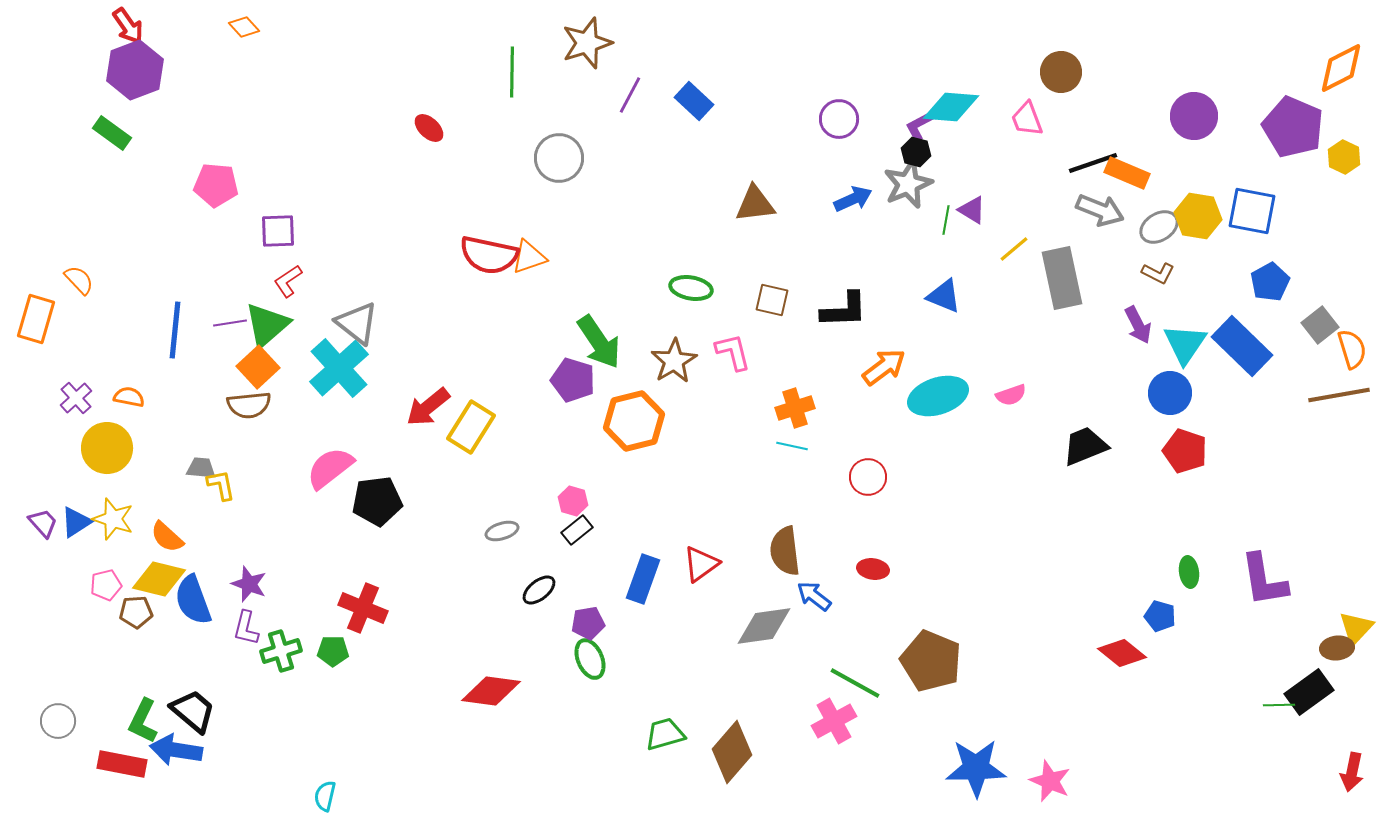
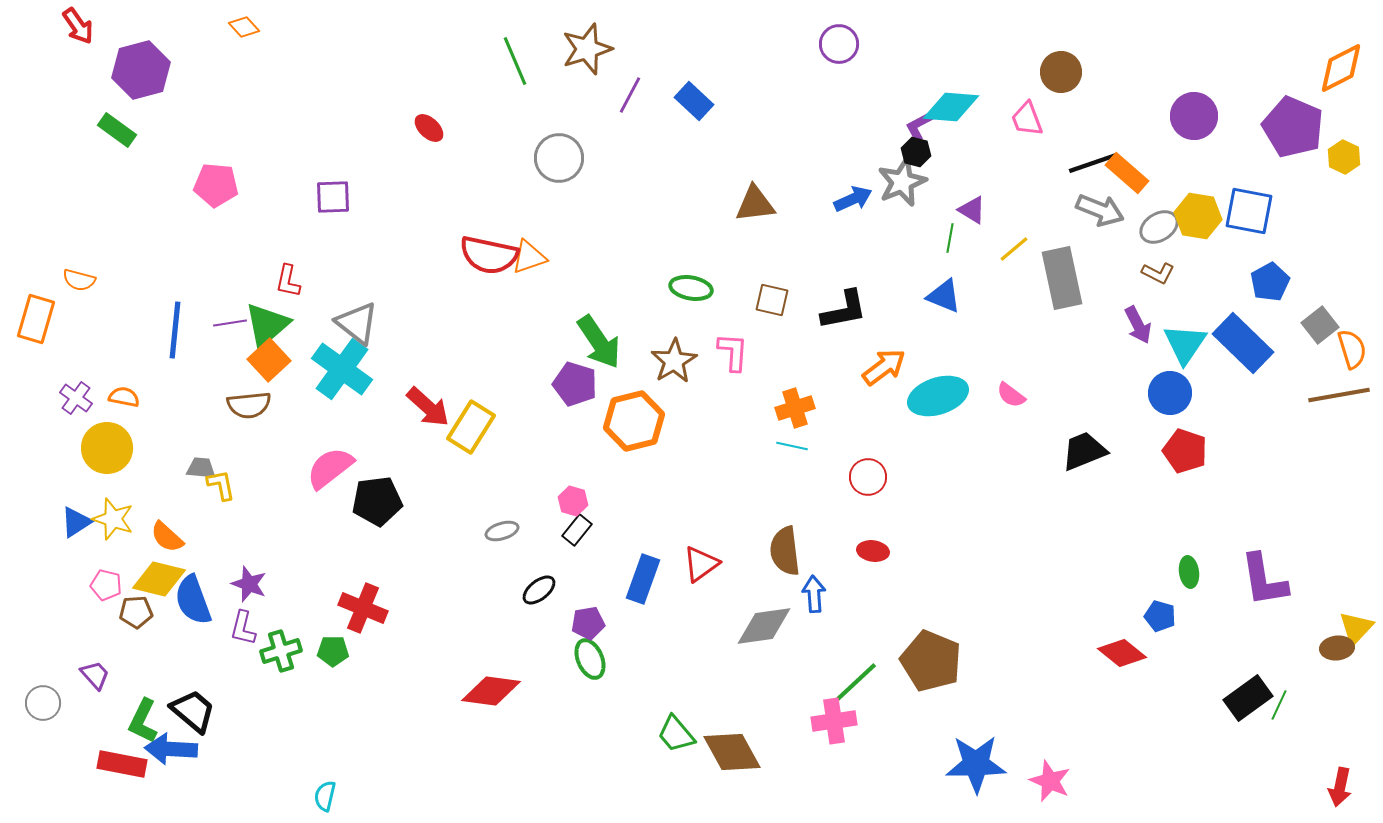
red arrow at (128, 26): moved 50 px left
brown star at (587, 43): moved 6 px down
purple hexagon at (135, 70): moved 6 px right; rotated 6 degrees clockwise
green line at (512, 72): moved 3 px right, 11 px up; rotated 24 degrees counterclockwise
purple circle at (839, 119): moved 75 px up
green rectangle at (112, 133): moved 5 px right, 3 px up
orange rectangle at (1127, 173): rotated 18 degrees clockwise
gray star at (908, 184): moved 6 px left, 2 px up
blue square at (1252, 211): moved 3 px left
green line at (946, 220): moved 4 px right, 18 px down
purple square at (278, 231): moved 55 px right, 34 px up
orange semicircle at (79, 280): rotated 148 degrees clockwise
red L-shape at (288, 281): rotated 44 degrees counterclockwise
black L-shape at (844, 310): rotated 9 degrees counterclockwise
blue rectangle at (1242, 346): moved 1 px right, 3 px up
pink L-shape at (733, 352): rotated 18 degrees clockwise
orange square at (258, 367): moved 11 px right, 7 px up
cyan cross at (339, 368): moved 3 px right, 1 px down; rotated 12 degrees counterclockwise
purple pentagon at (573, 380): moved 2 px right, 4 px down
pink semicircle at (1011, 395): rotated 56 degrees clockwise
orange semicircle at (129, 397): moved 5 px left
purple cross at (76, 398): rotated 12 degrees counterclockwise
red arrow at (428, 407): rotated 99 degrees counterclockwise
black trapezoid at (1085, 446): moved 1 px left, 5 px down
purple trapezoid at (43, 523): moved 52 px right, 152 px down
black rectangle at (577, 530): rotated 12 degrees counterclockwise
red ellipse at (873, 569): moved 18 px up
pink pentagon at (106, 585): rotated 28 degrees clockwise
blue arrow at (814, 596): moved 2 px up; rotated 48 degrees clockwise
purple L-shape at (246, 628): moved 3 px left
green line at (855, 683): rotated 72 degrees counterclockwise
black rectangle at (1309, 692): moved 61 px left, 6 px down
green line at (1279, 705): rotated 64 degrees counterclockwise
gray circle at (58, 721): moved 15 px left, 18 px up
pink cross at (834, 721): rotated 21 degrees clockwise
green trapezoid at (665, 734): moved 11 px right; rotated 114 degrees counterclockwise
blue arrow at (176, 750): moved 5 px left, 1 px up; rotated 6 degrees counterclockwise
brown diamond at (732, 752): rotated 70 degrees counterclockwise
blue star at (976, 768): moved 4 px up
red arrow at (1352, 772): moved 12 px left, 15 px down
